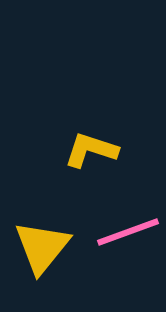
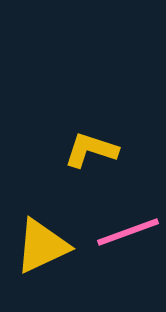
yellow triangle: moved 1 px up; rotated 26 degrees clockwise
